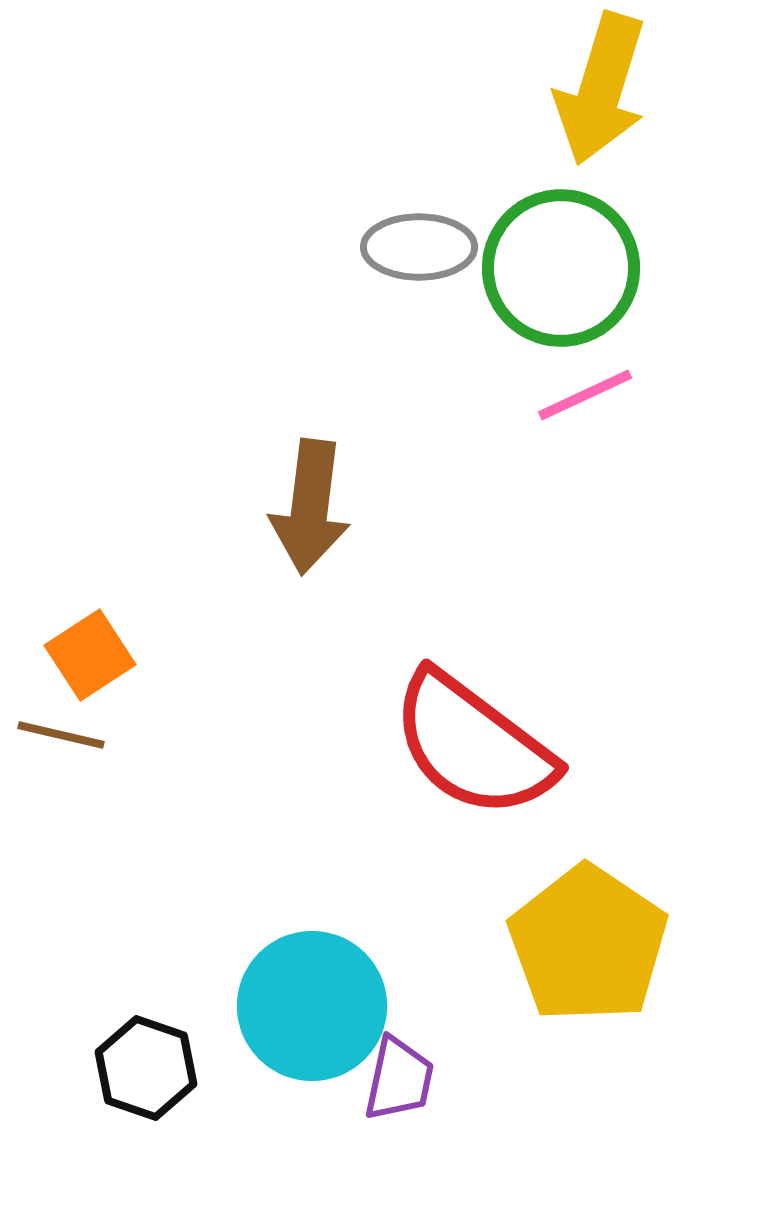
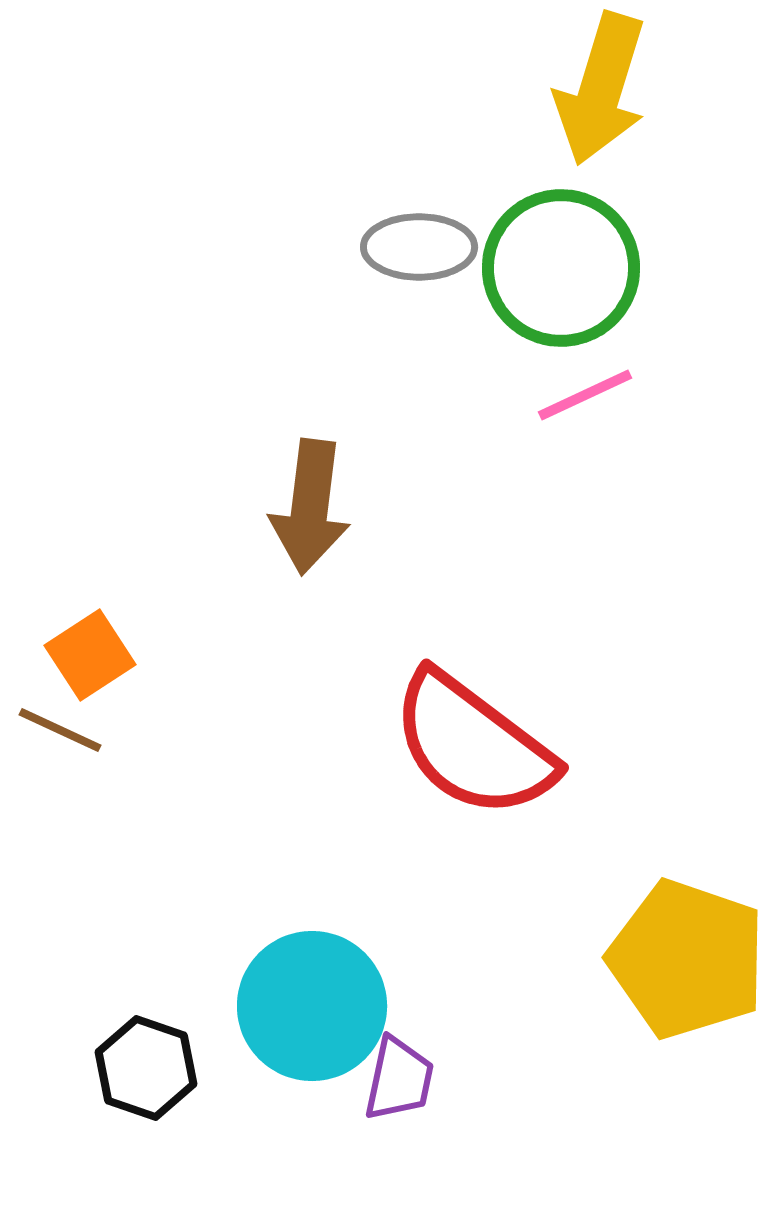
brown line: moved 1 px left, 5 px up; rotated 12 degrees clockwise
yellow pentagon: moved 99 px right, 15 px down; rotated 15 degrees counterclockwise
